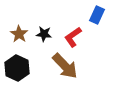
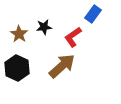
blue rectangle: moved 4 px left, 1 px up; rotated 12 degrees clockwise
black star: moved 7 px up; rotated 14 degrees counterclockwise
brown arrow: moved 3 px left; rotated 88 degrees counterclockwise
